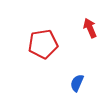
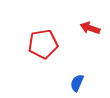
red arrow: rotated 48 degrees counterclockwise
